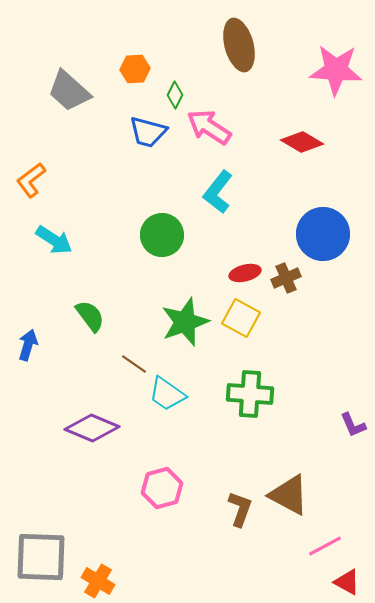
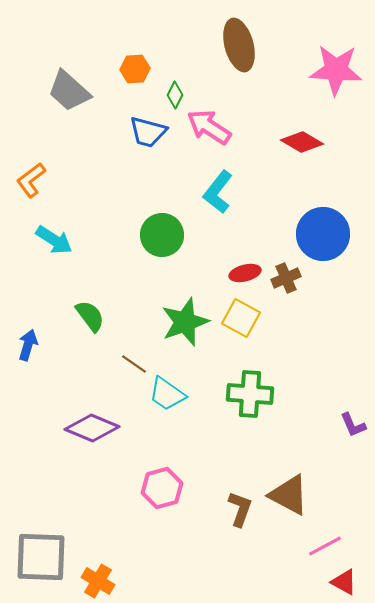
red triangle: moved 3 px left
